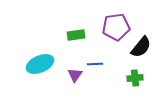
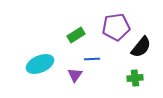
green rectangle: rotated 24 degrees counterclockwise
blue line: moved 3 px left, 5 px up
